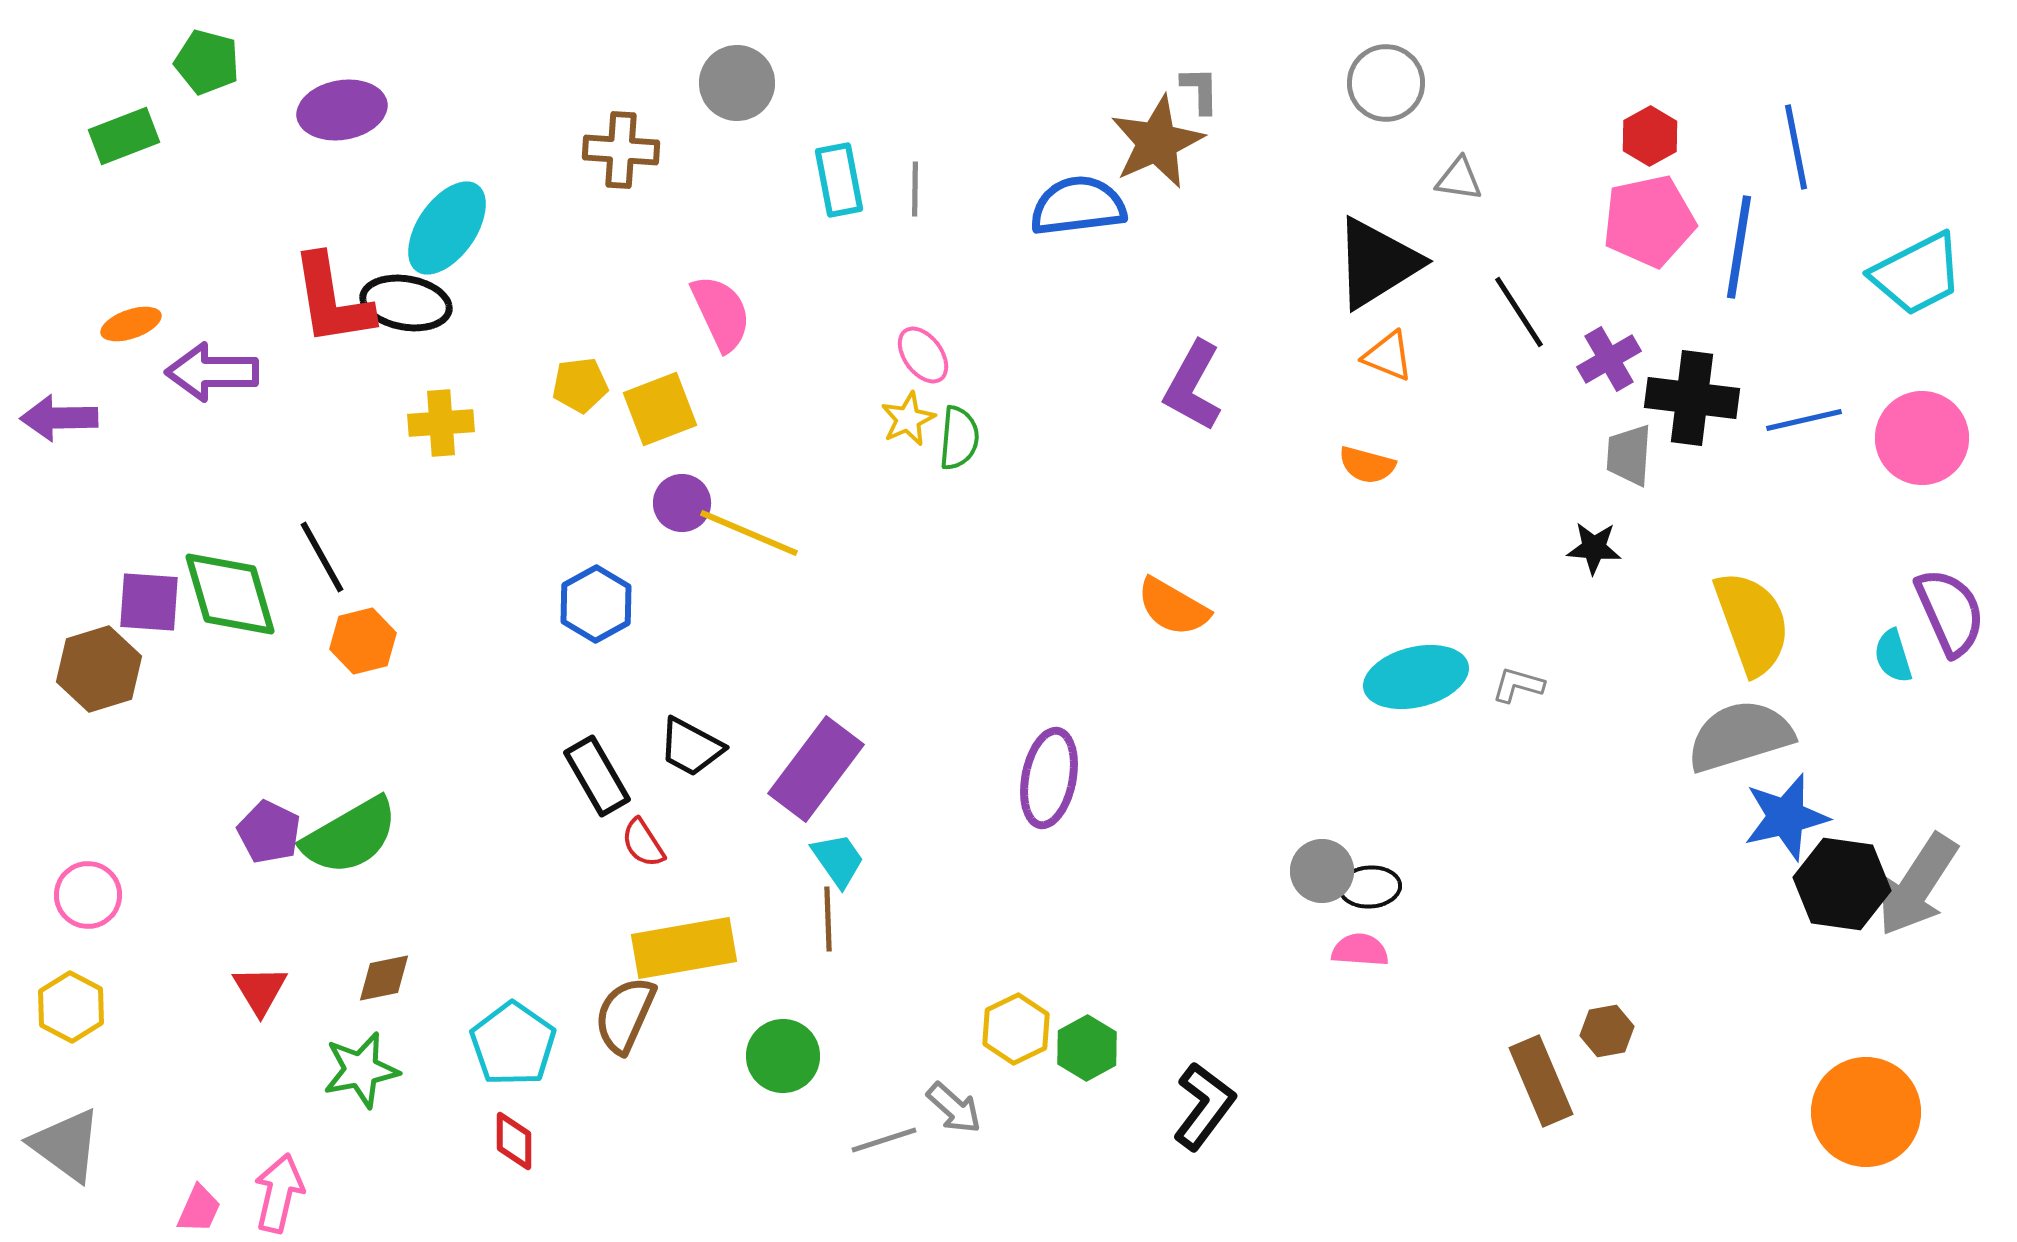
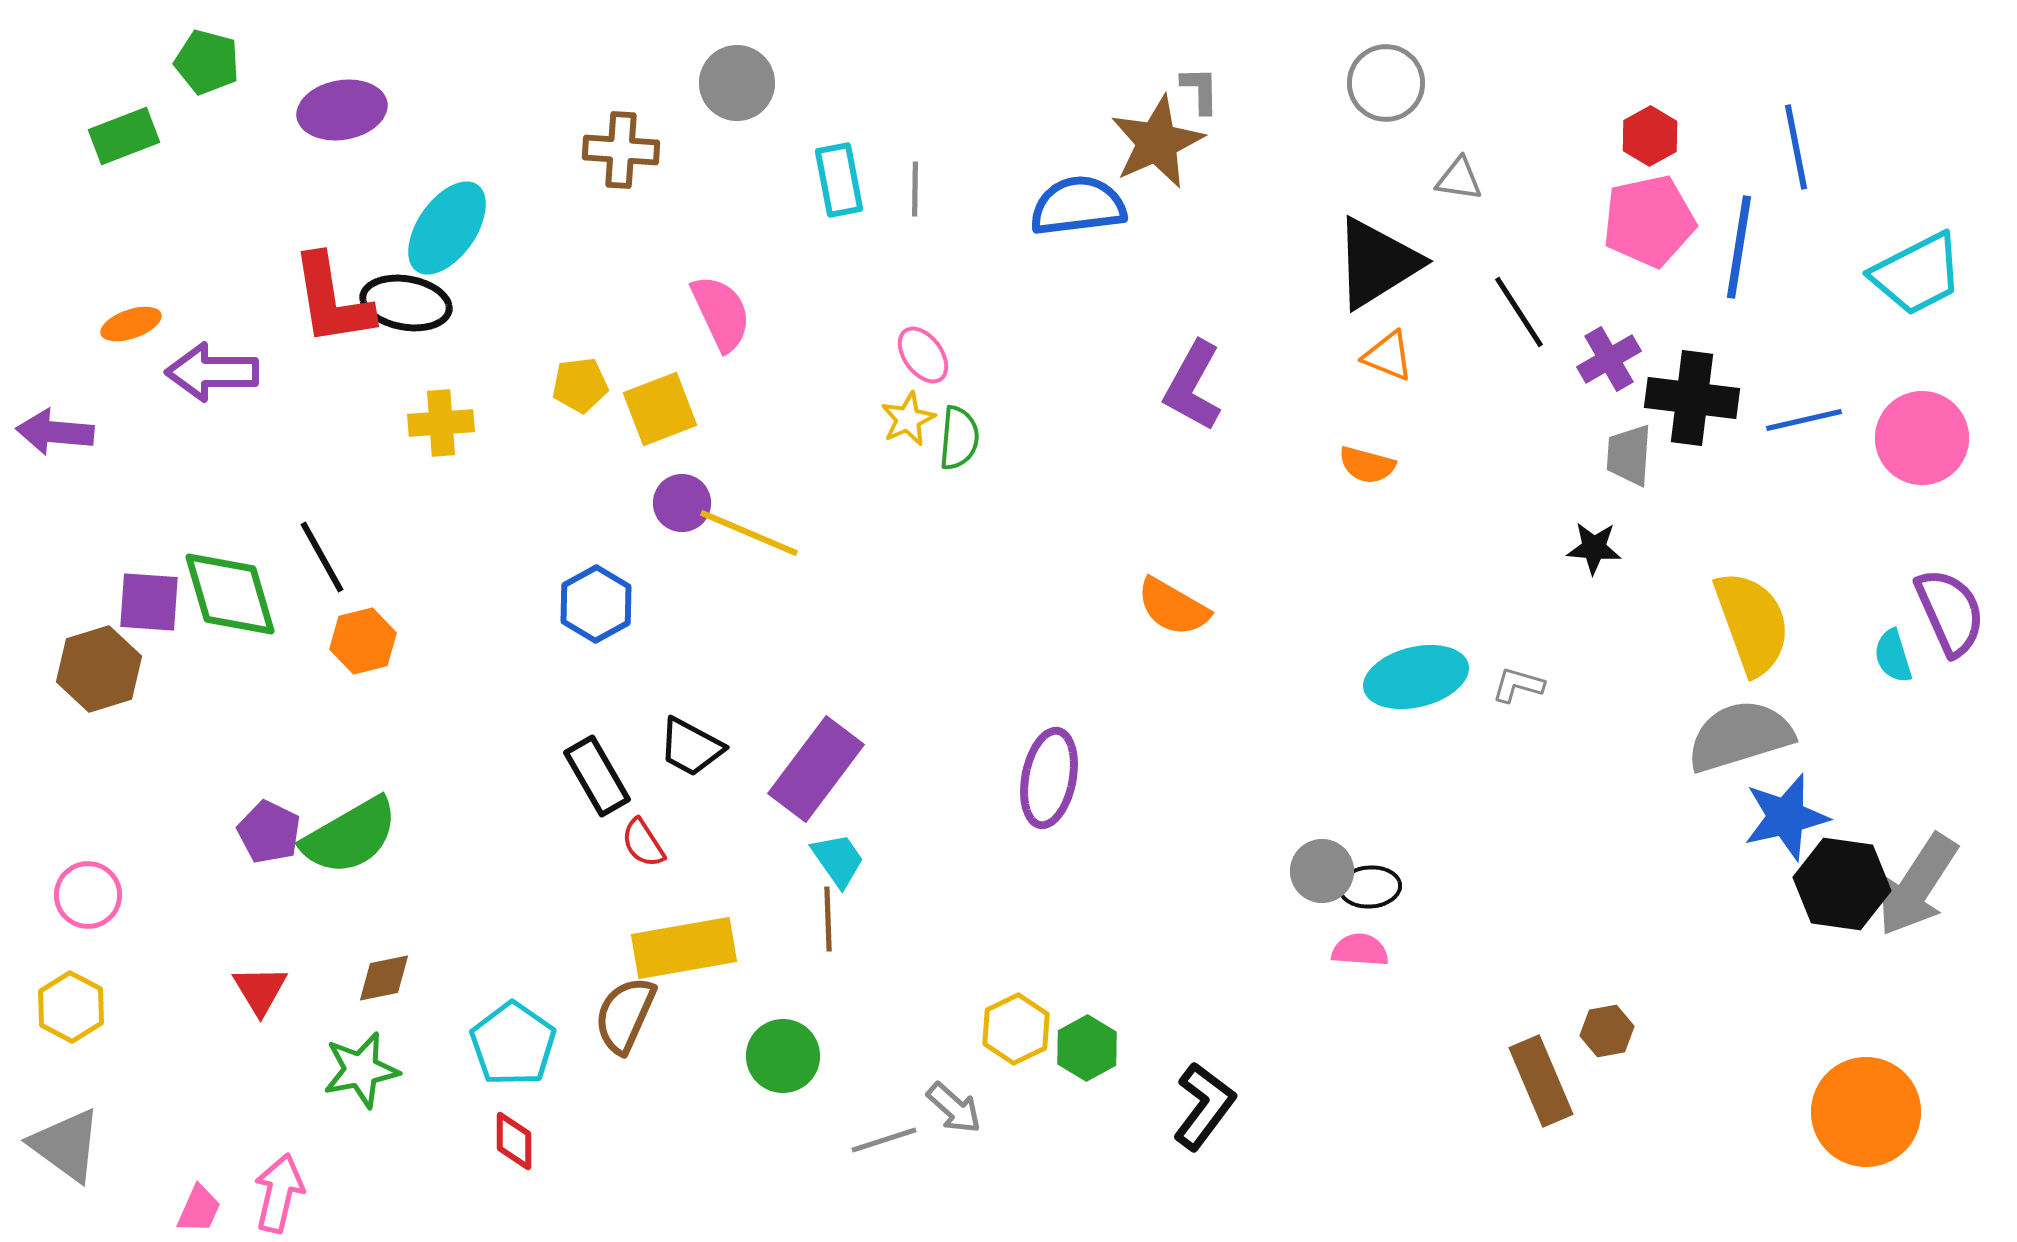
purple arrow at (59, 418): moved 4 px left, 14 px down; rotated 6 degrees clockwise
